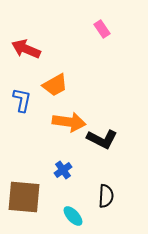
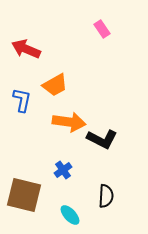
brown square: moved 2 px up; rotated 9 degrees clockwise
cyan ellipse: moved 3 px left, 1 px up
